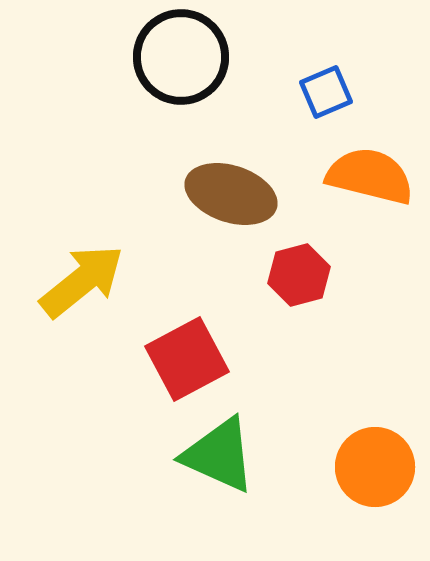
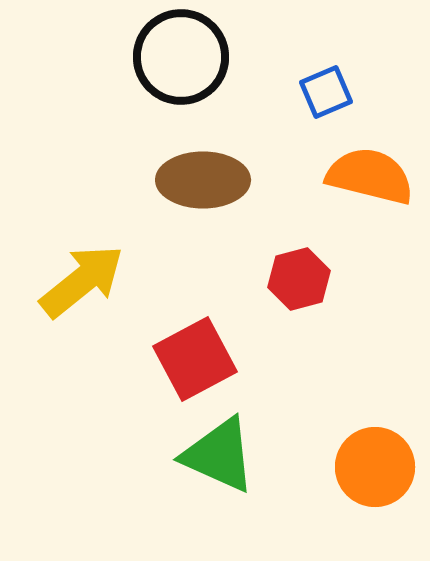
brown ellipse: moved 28 px left, 14 px up; rotated 18 degrees counterclockwise
red hexagon: moved 4 px down
red square: moved 8 px right
